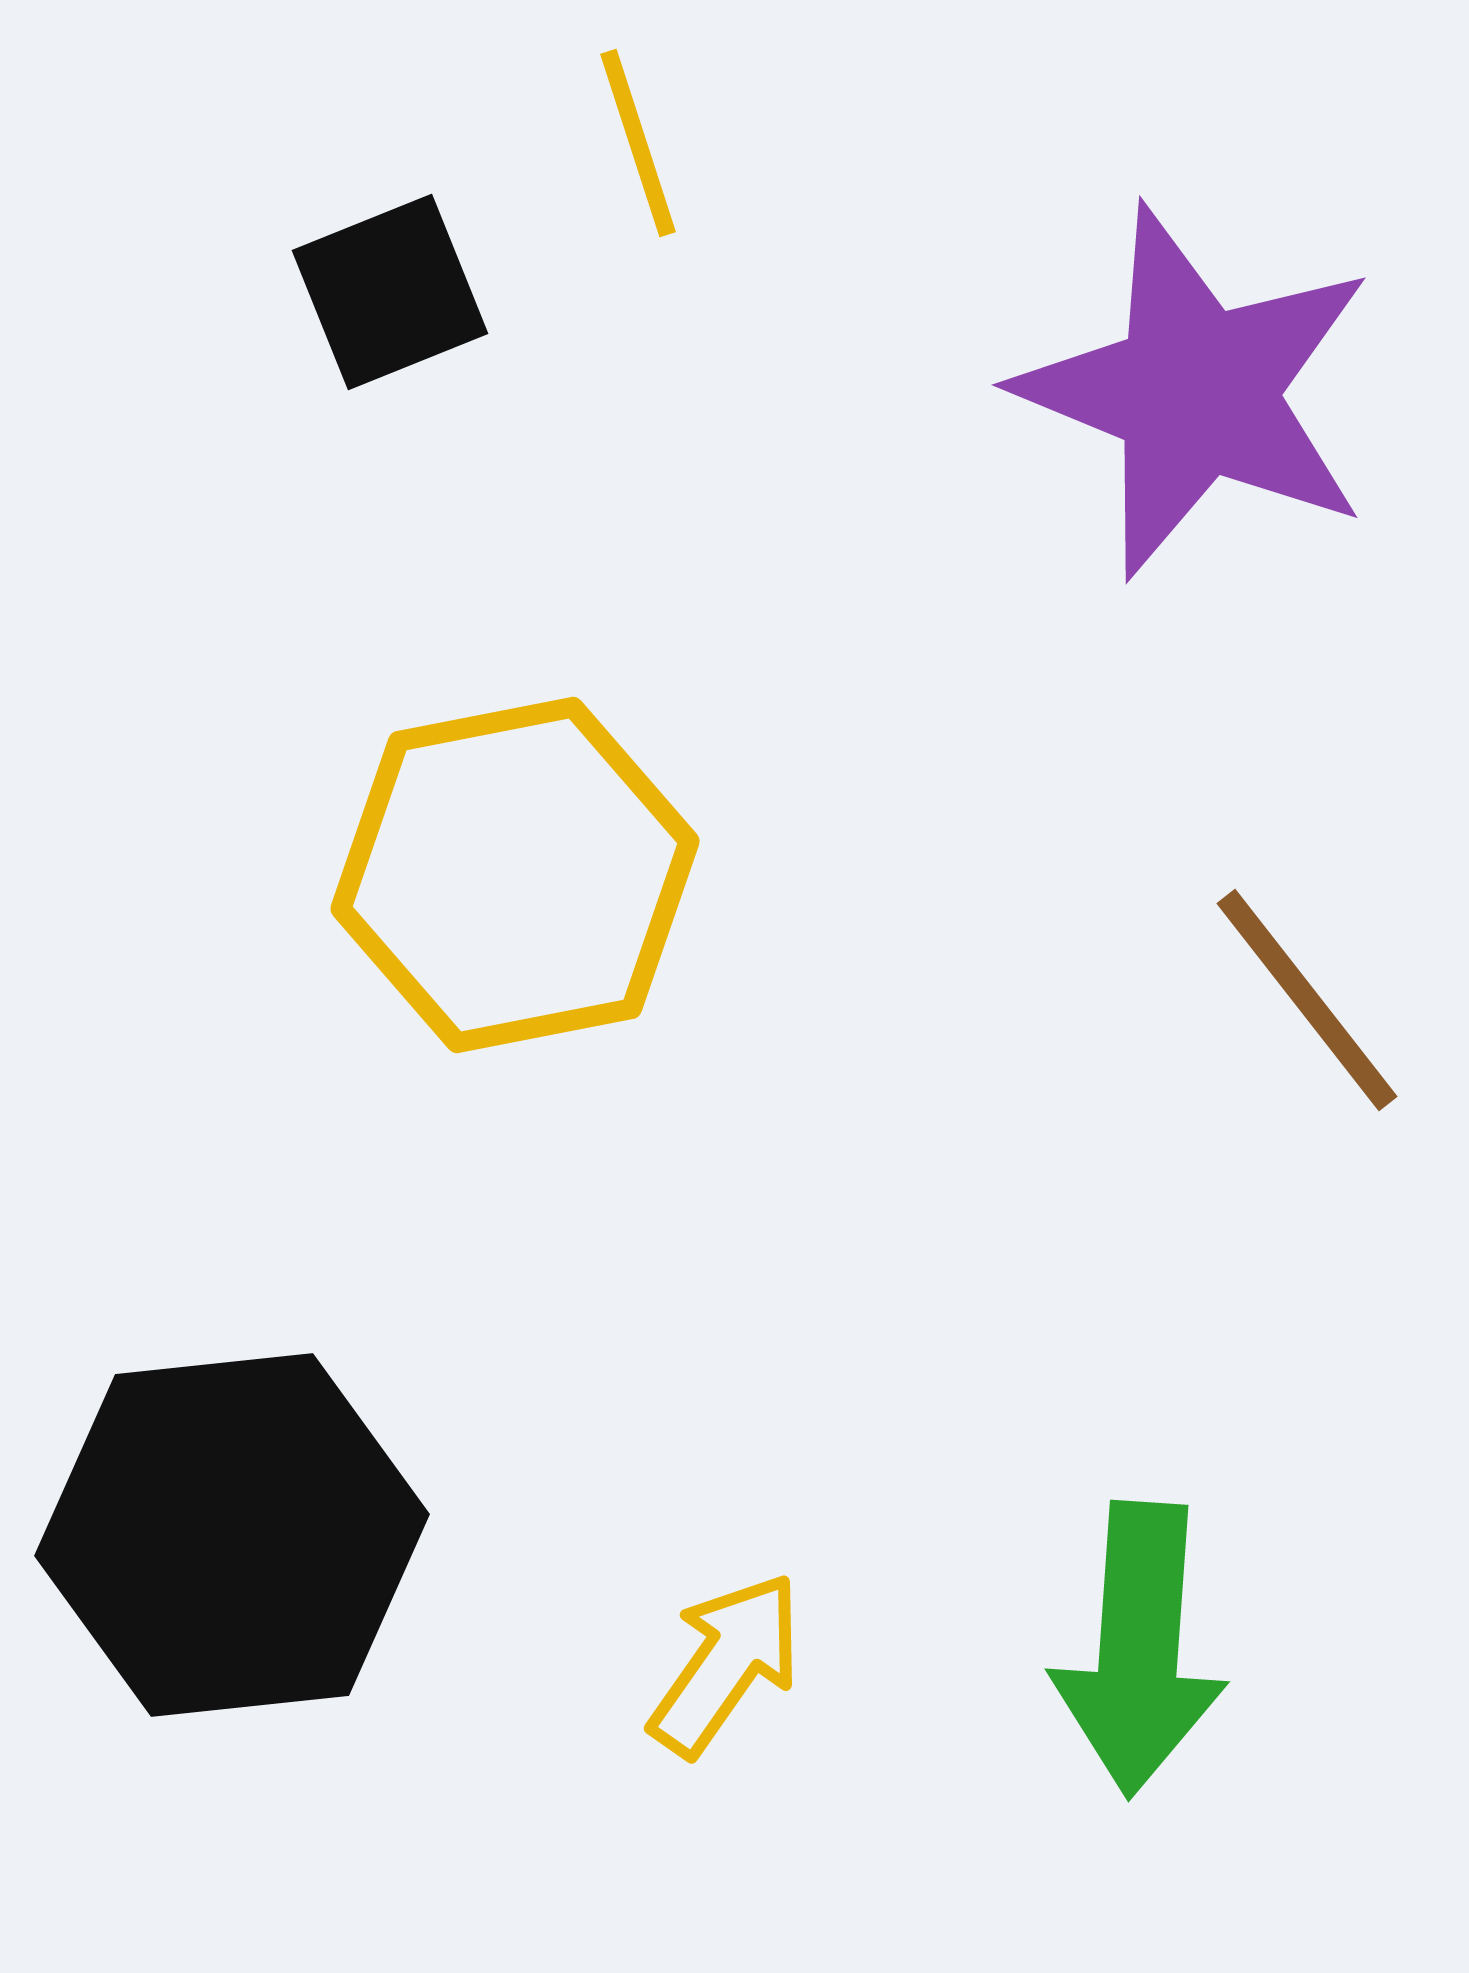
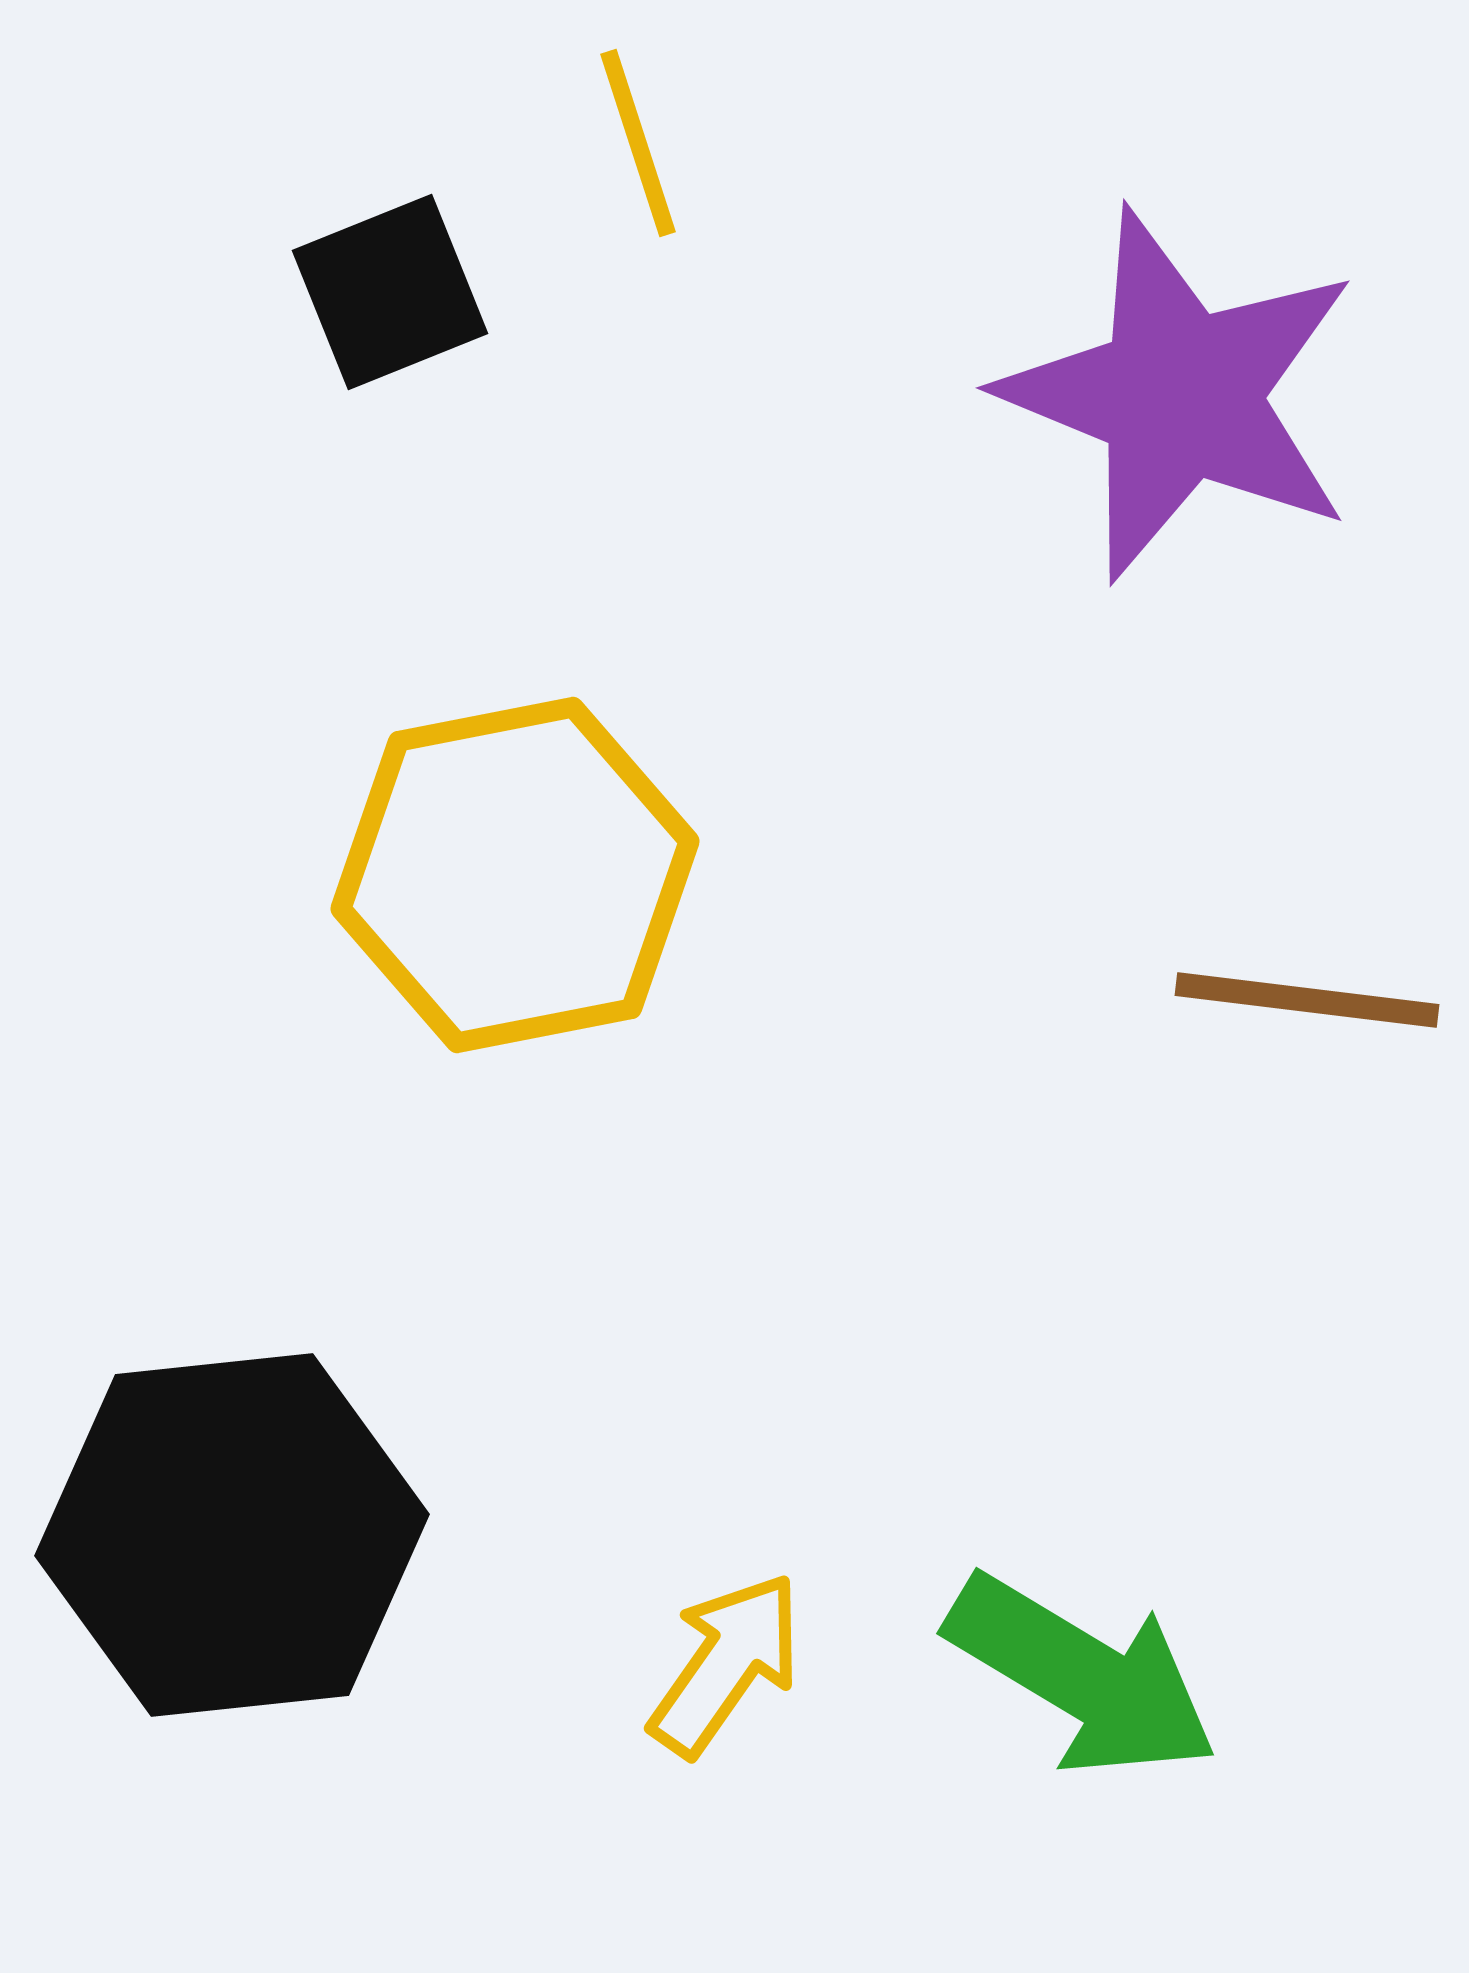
purple star: moved 16 px left, 3 px down
brown line: rotated 45 degrees counterclockwise
green arrow: moved 57 px left, 27 px down; rotated 63 degrees counterclockwise
